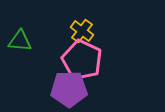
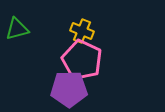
yellow cross: rotated 15 degrees counterclockwise
green triangle: moved 3 px left, 12 px up; rotated 20 degrees counterclockwise
